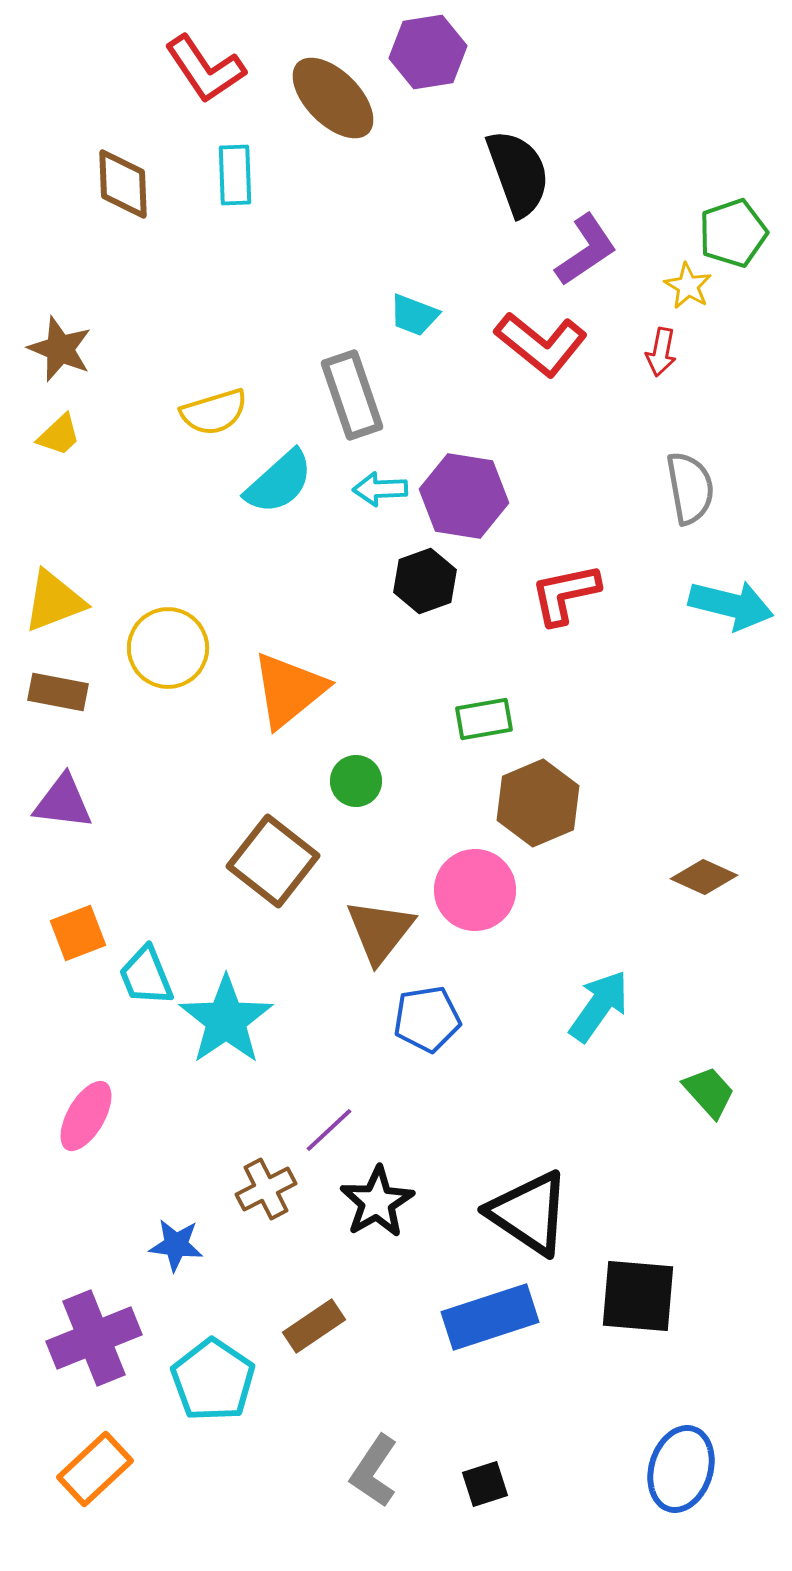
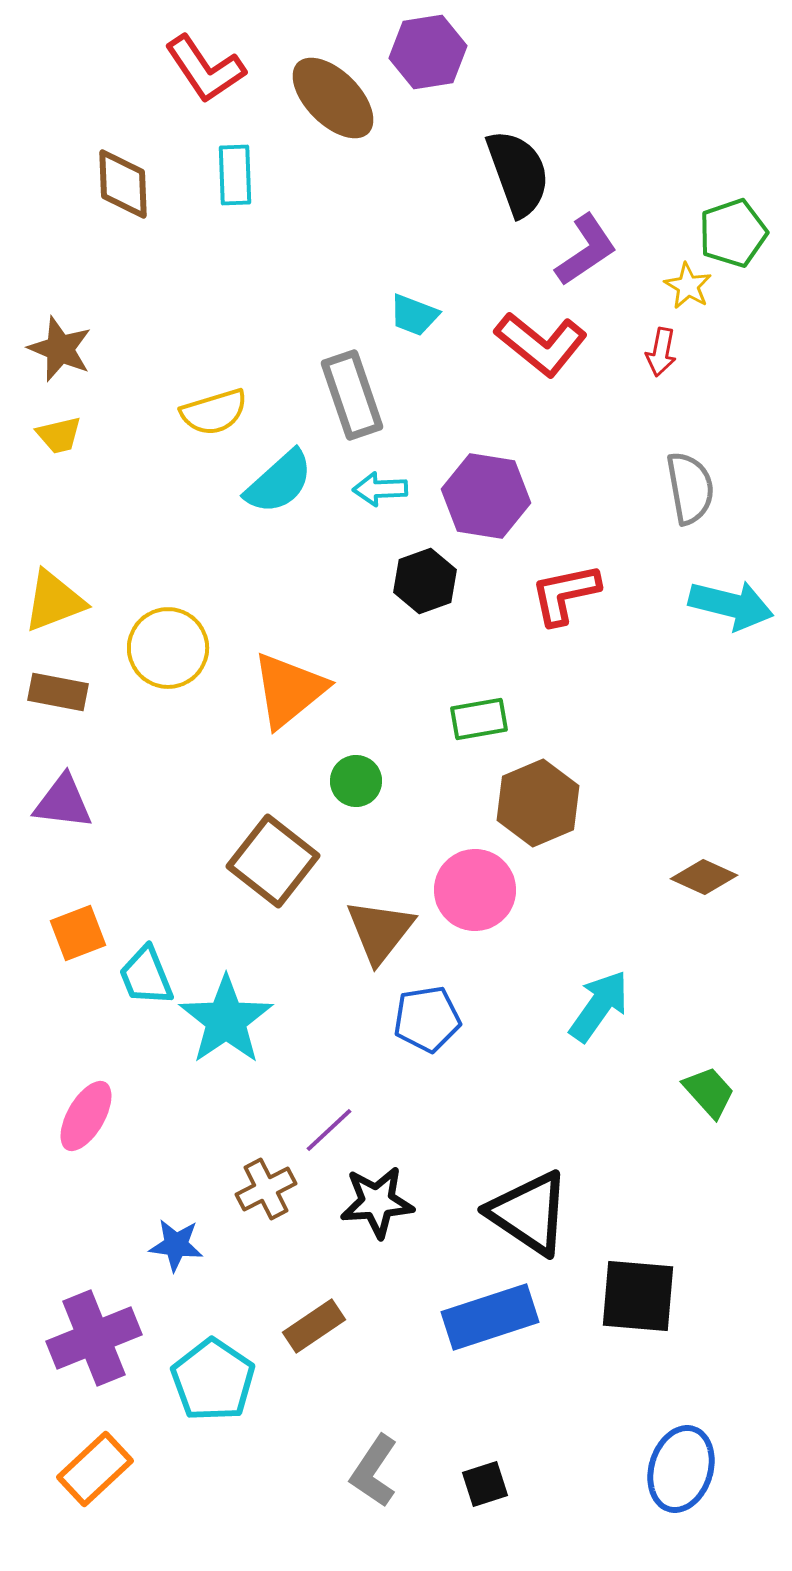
yellow trapezoid at (59, 435): rotated 30 degrees clockwise
purple hexagon at (464, 496): moved 22 px right
green rectangle at (484, 719): moved 5 px left
black star at (377, 1202): rotated 26 degrees clockwise
